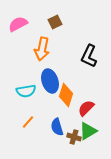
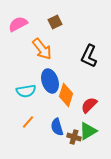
orange arrow: rotated 50 degrees counterclockwise
red semicircle: moved 3 px right, 3 px up
